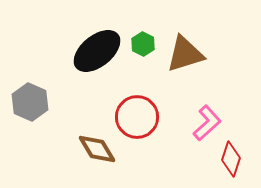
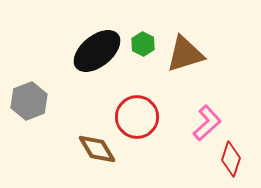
gray hexagon: moved 1 px left, 1 px up; rotated 15 degrees clockwise
